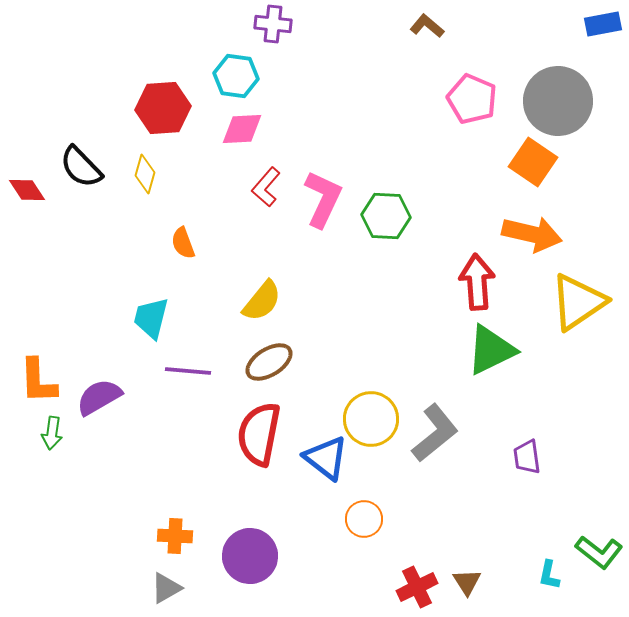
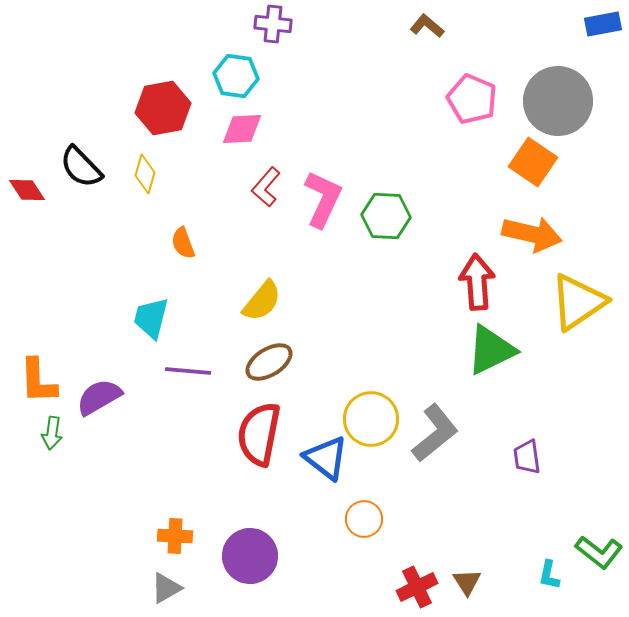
red hexagon: rotated 6 degrees counterclockwise
